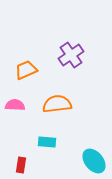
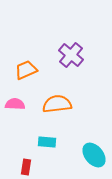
purple cross: rotated 15 degrees counterclockwise
pink semicircle: moved 1 px up
cyan ellipse: moved 6 px up
red rectangle: moved 5 px right, 2 px down
